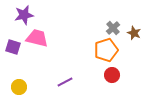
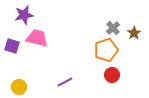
brown star: rotated 16 degrees clockwise
purple square: moved 1 px left, 1 px up
